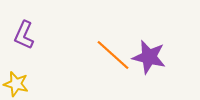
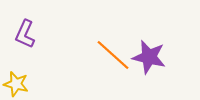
purple L-shape: moved 1 px right, 1 px up
